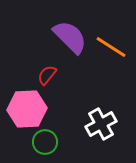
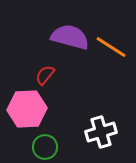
purple semicircle: rotated 30 degrees counterclockwise
red semicircle: moved 2 px left
white cross: moved 8 px down; rotated 12 degrees clockwise
green circle: moved 5 px down
